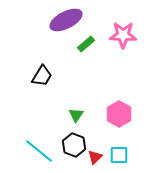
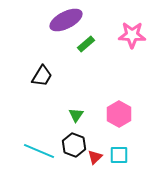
pink star: moved 9 px right
cyan line: rotated 16 degrees counterclockwise
